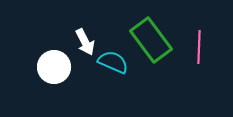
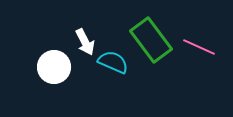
pink line: rotated 68 degrees counterclockwise
